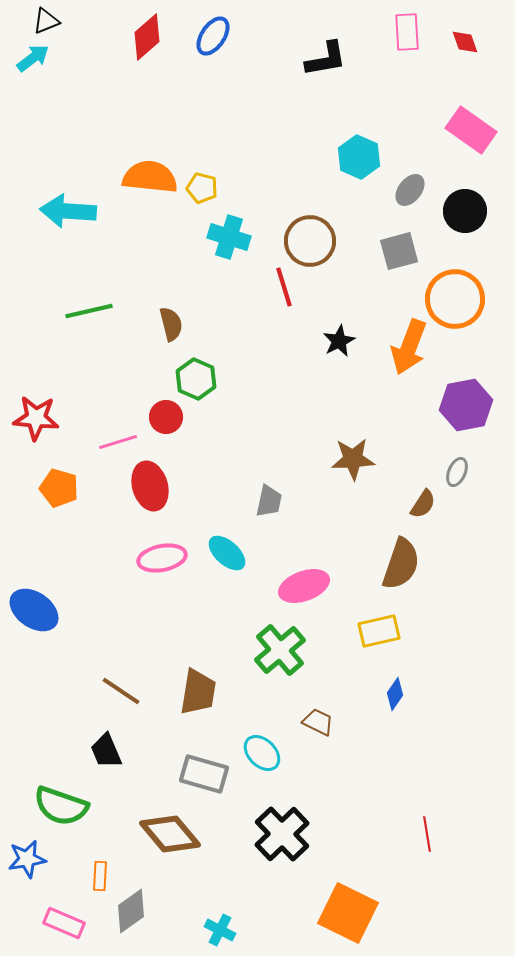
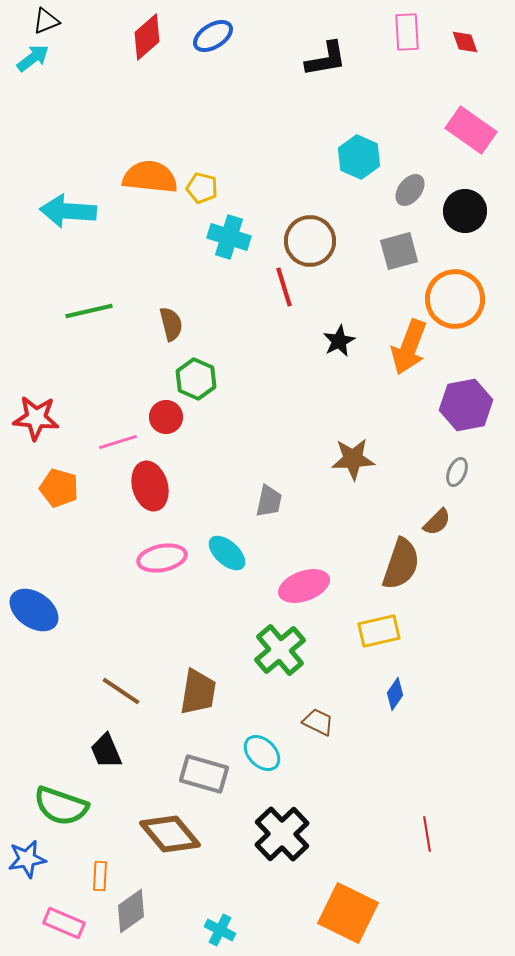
blue ellipse at (213, 36): rotated 24 degrees clockwise
brown semicircle at (423, 504): moved 14 px right, 18 px down; rotated 12 degrees clockwise
